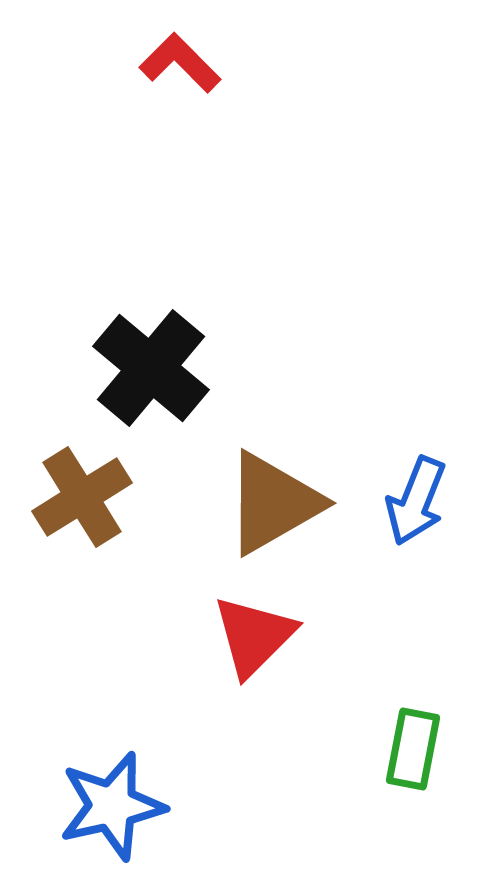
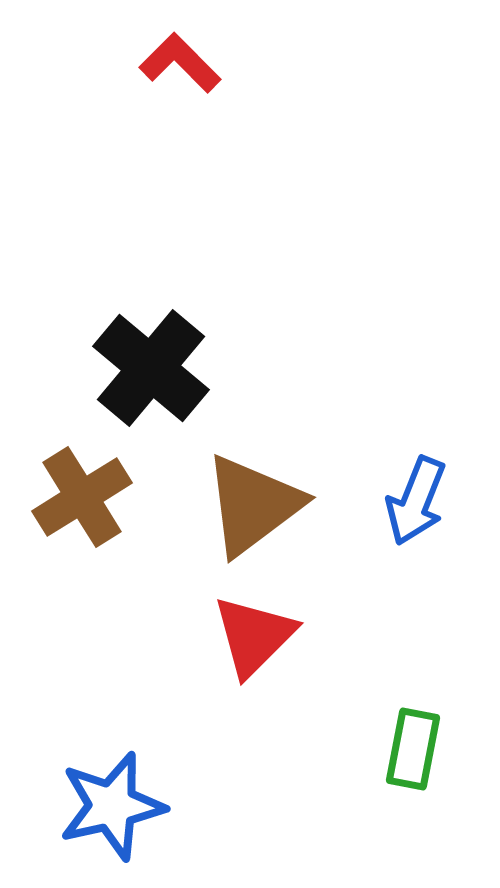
brown triangle: moved 20 px left, 2 px down; rotated 7 degrees counterclockwise
